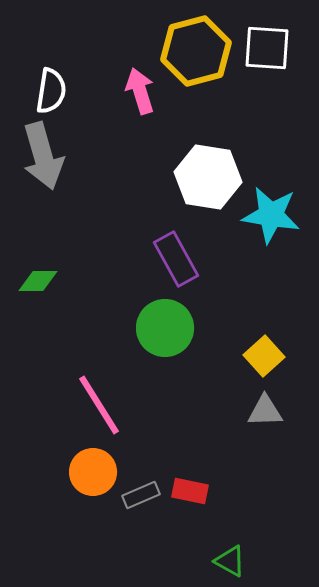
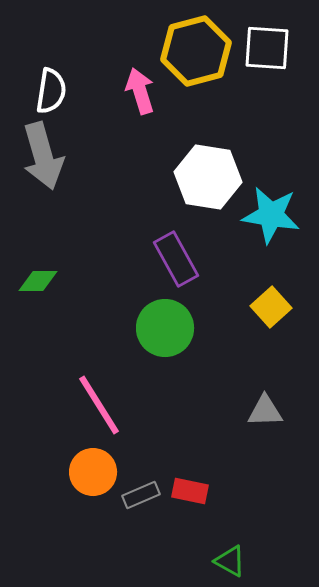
yellow square: moved 7 px right, 49 px up
